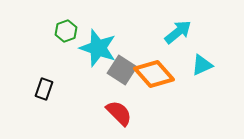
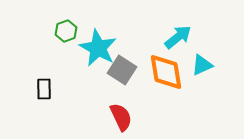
cyan arrow: moved 5 px down
cyan star: rotated 9 degrees clockwise
orange diamond: moved 12 px right, 2 px up; rotated 33 degrees clockwise
black rectangle: rotated 20 degrees counterclockwise
red semicircle: moved 2 px right, 4 px down; rotated 20 degrees clockwise
